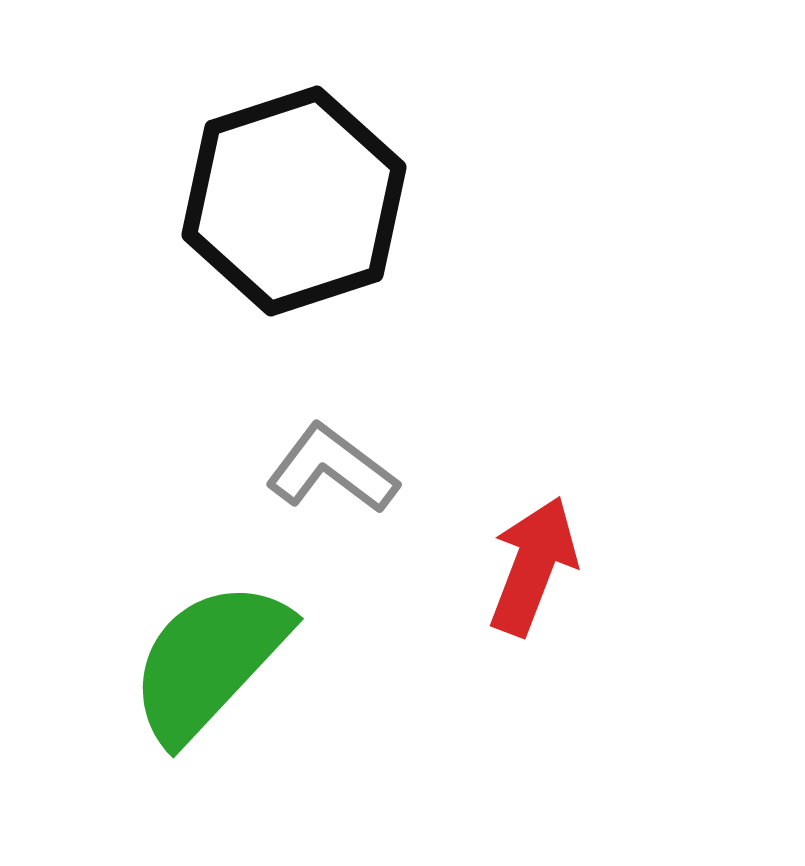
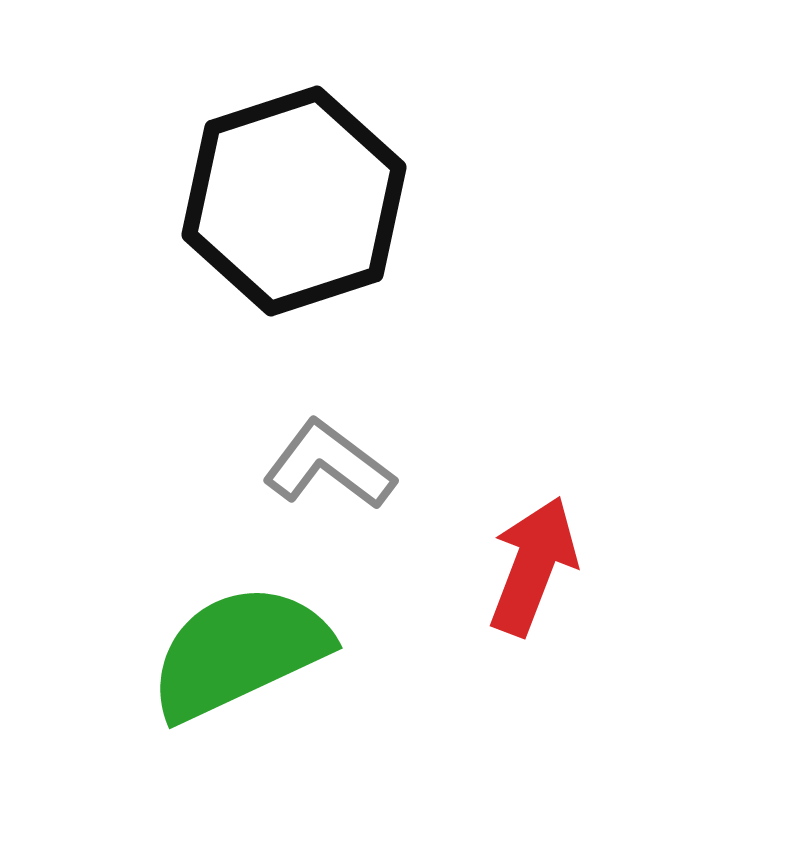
gray L-shape: moved 3 px left, 4 px up
green semicircle: moved 30 px right, 9 px up; rotated 22 degrees clockwise
